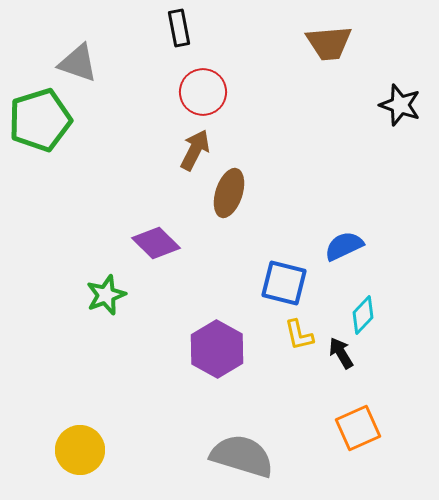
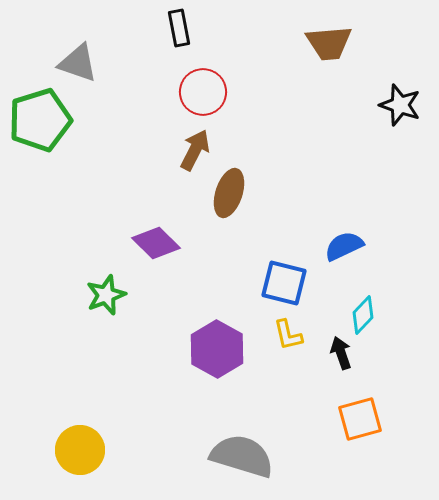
yellow L-shape: moved 11 px left
black arrow: rotated 12 degrees clockwise
orange square: moved 2 px right, 9 px up; rotated 9 degrees clockwise
